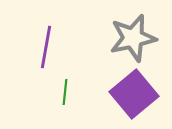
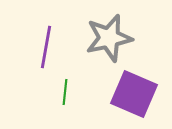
gray star: moved 24 px left
purple square: rotated 27 degrees counterclockwise
